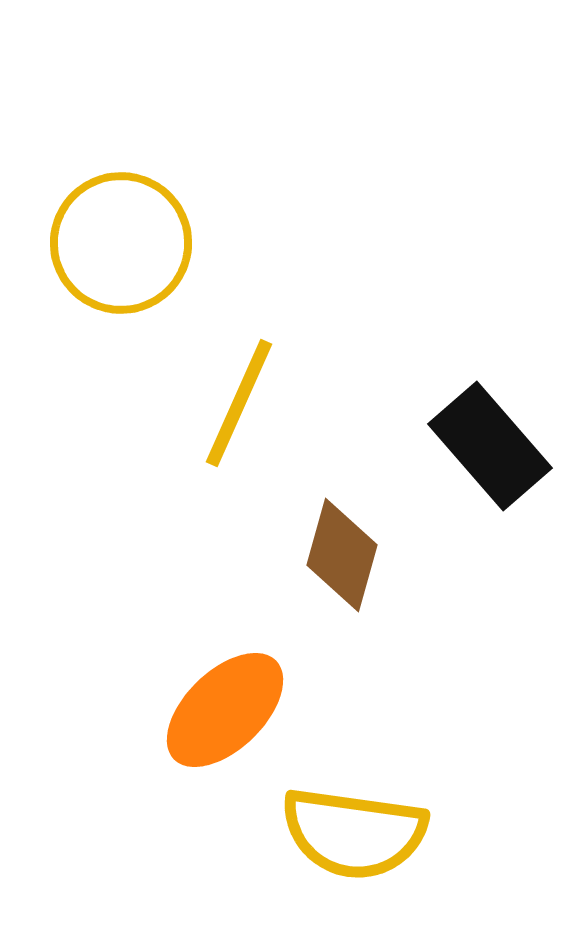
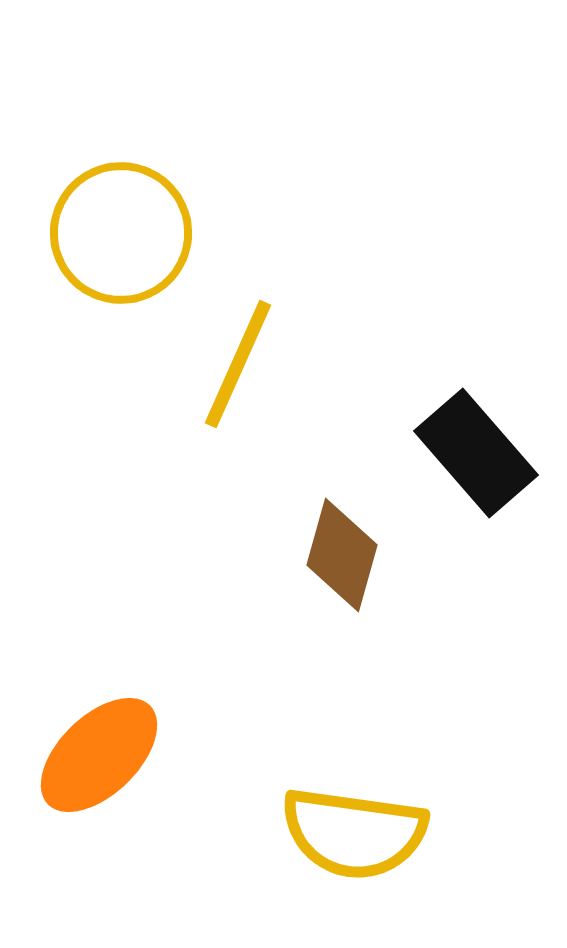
yellow circle: moved 10 px up
yellow line: moved 1 px left, 39 px up
black rectangle: moved 14 px left, 7 px down
orange ellipse: moved 126 px left, 45 px down
